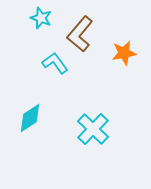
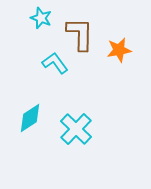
brown L-shape: rotated 141 degrees clockwise
orange star: moved 5 px left, 3 px up
cyan cross: moved 17 px left
